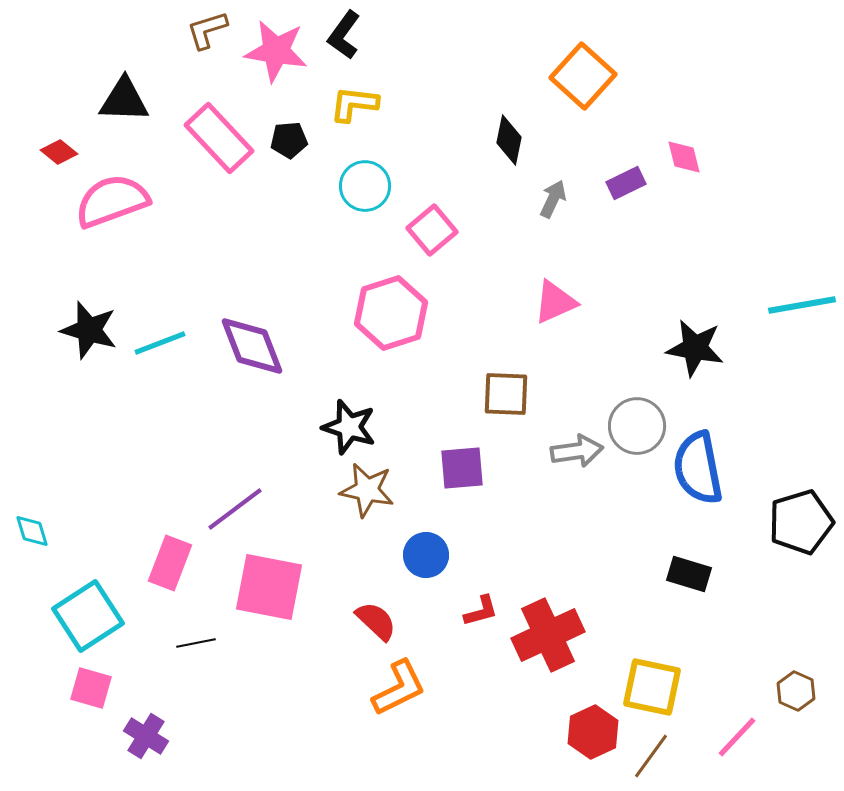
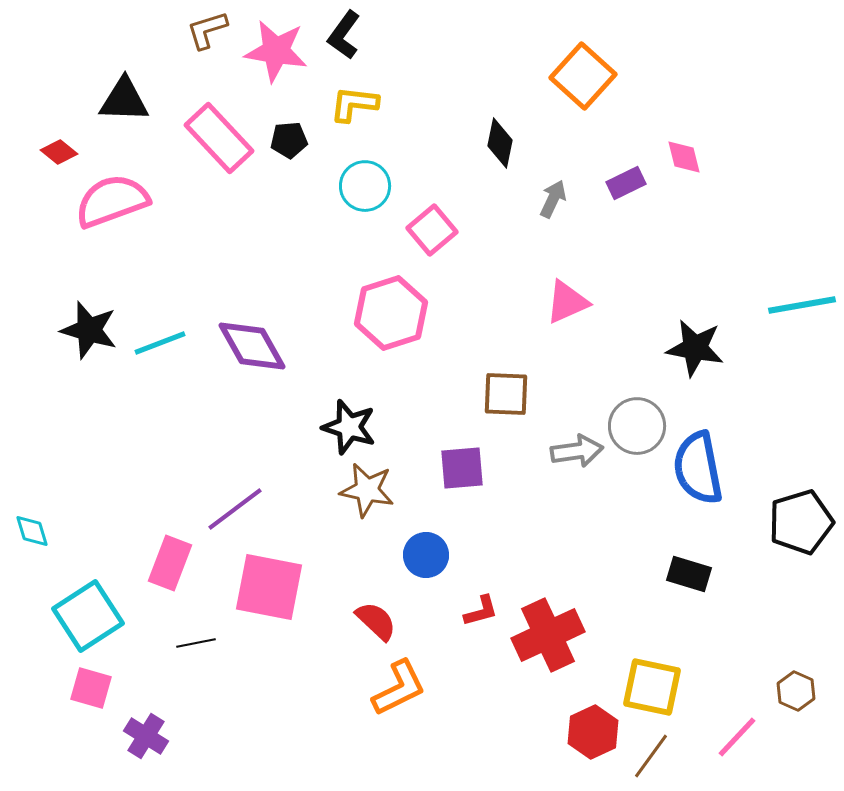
black diamond at (509, 140): moved 9 px left, 3 px down
pink triangle at (555, 302): moved 12 px right
purple diamond at (252, 346): rotated 8 degrees counterclockwise
